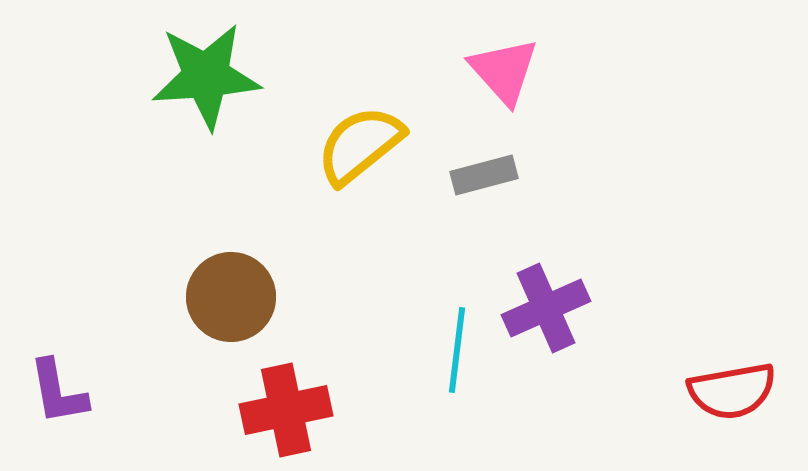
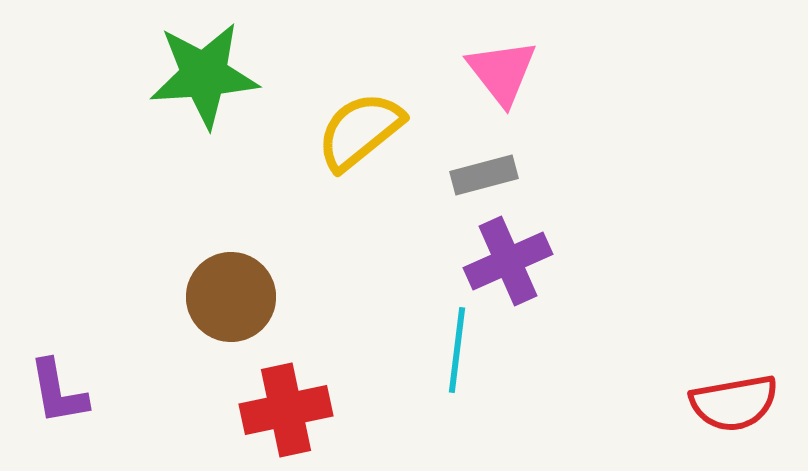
pink triangle: moved 2 px left, 1 px down; rotated 4 degrees clockwise
green star: moved 2 px left, 1 px up
yellow semicircle: moved 14 px up
purple cross: moved 38 px left, 47 px up
red semicircle: moved 2 px right, 12 px down
